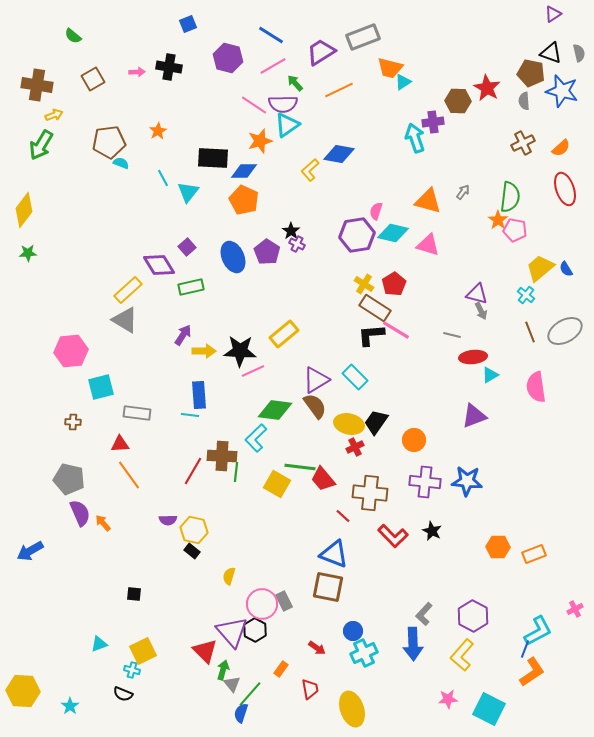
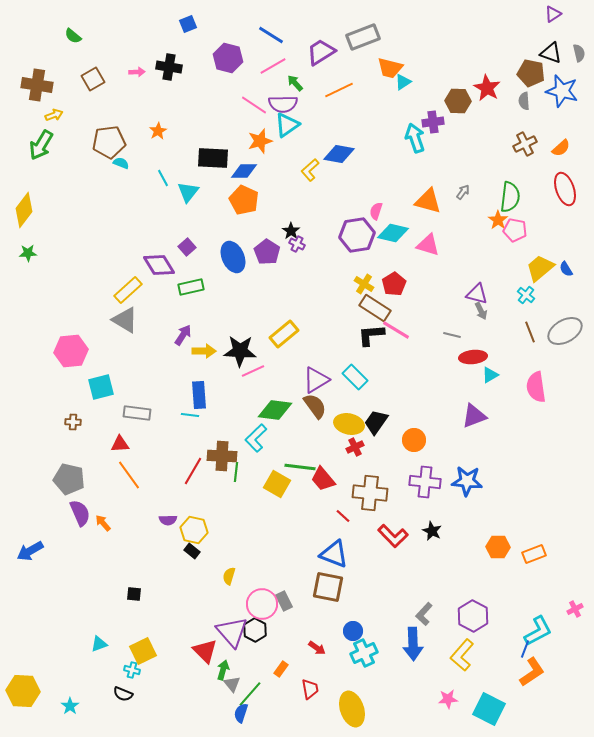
brown cross at (523, 143): moved 2 px right, 1 px down
